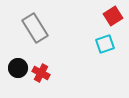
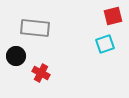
red square: rotated 18 degrees clockwise
gray rectangle: rotated 52 degrees counterclockwise
black circle: moved 2 px left, 12 px up
